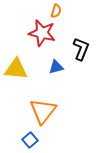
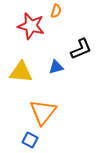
red star: moved 11 px left, 7 px up
black L-shape: rotated 45 degrees clockwise
yellow triangle: moved 5 px right, 3 px down
orange triangle: moved 1 px down
blue square: rotated 21 degrees counterclockwise
